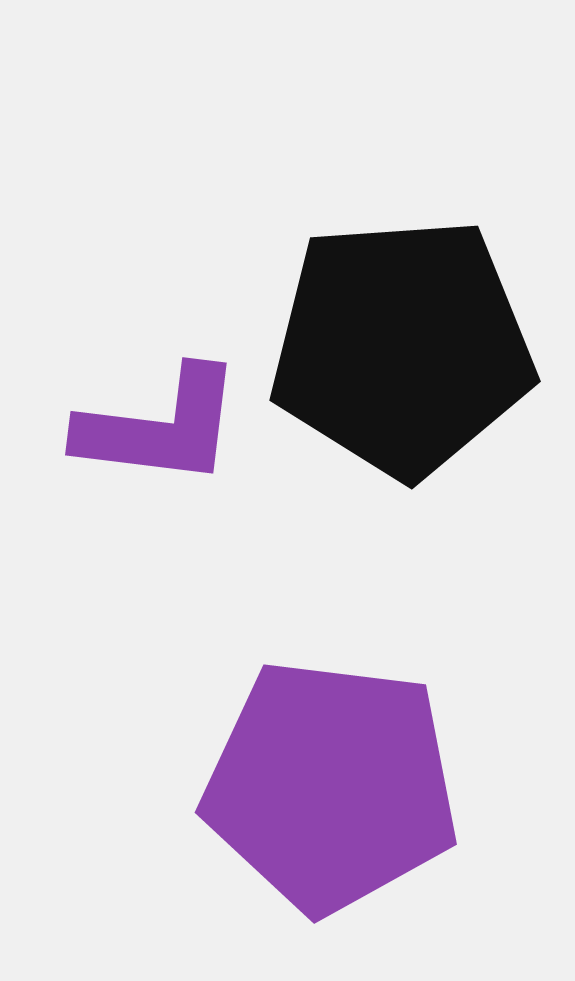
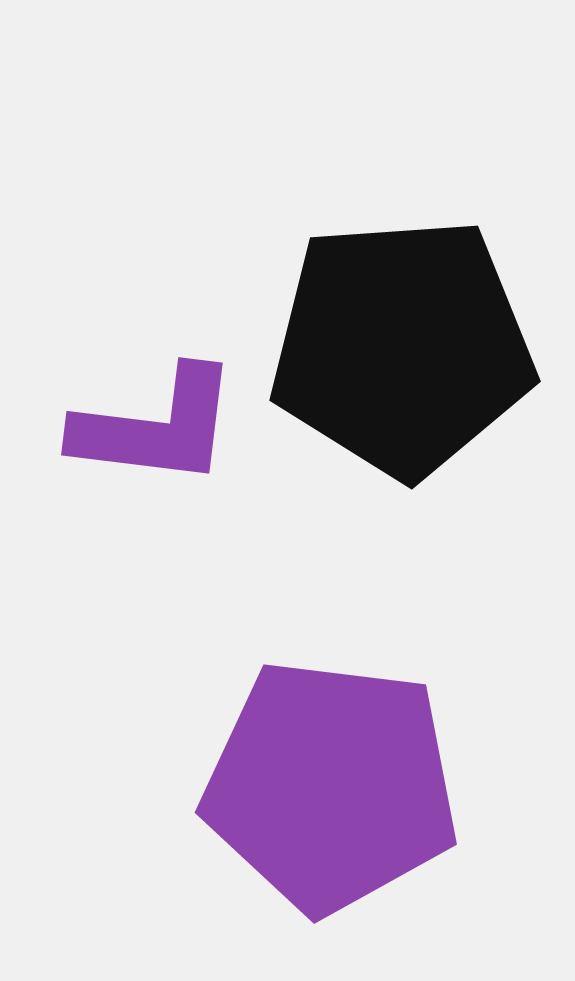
purple L-shape: moved 4 px left
